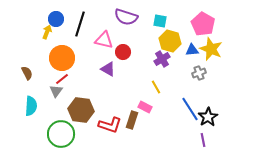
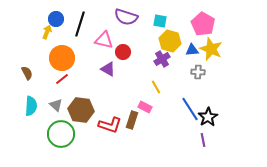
gray cross: moved 1 px left, 1 px up; rotated 24 degrees clockwise
gray triangle: moved 14 px down; rotated 24 degrees counterclockwise
